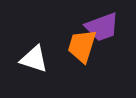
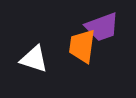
orange trapezoid: rotated 9 degrees counterclockwise
